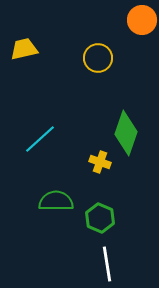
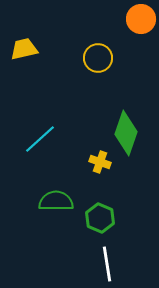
orange circle: moved 1 px left, 1 px up
